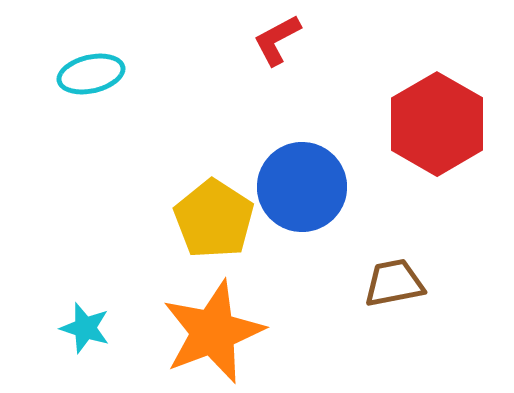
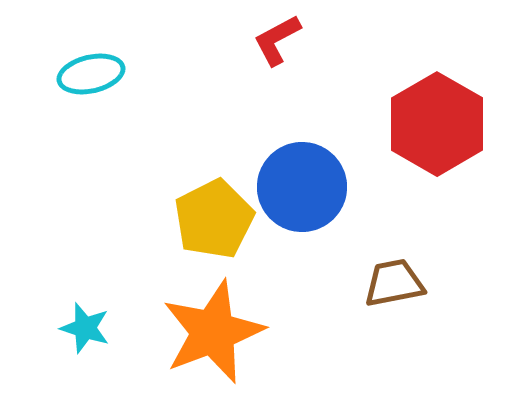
yellow pentagon: rotated 12 degrees clockwise
